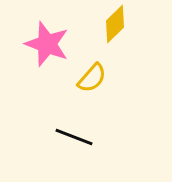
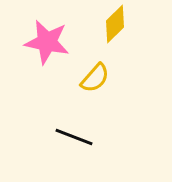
pink star: moved 2 px up; rotated 9 degrees counterclockwise
yellow semicircle: moved 3 px right
